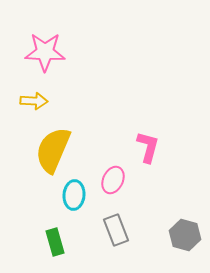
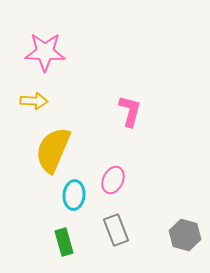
pink L-shape: moved 18 px left, 36 px up
green rectangle: moved 9 px right
